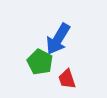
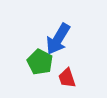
red trapezoid: moved 1 px up
